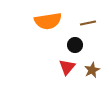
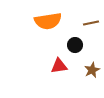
brown line: moved 3 px right
red triangle: moved 8 px left, 1 px up; rotated 42 degrees clockwise
